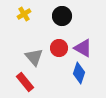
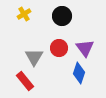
purple triangle: moved 2 px right; rotated 24 degrees clockwise
gray triangle: rotated 12 degrees clockwise
red rectangle: moved 1 px up
